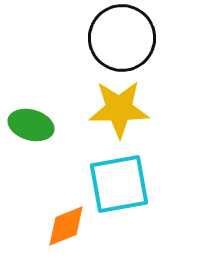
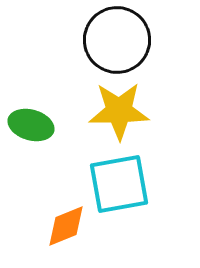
black circle: moved 5 px left, 2 px down
yellow star: moved 2 px down
